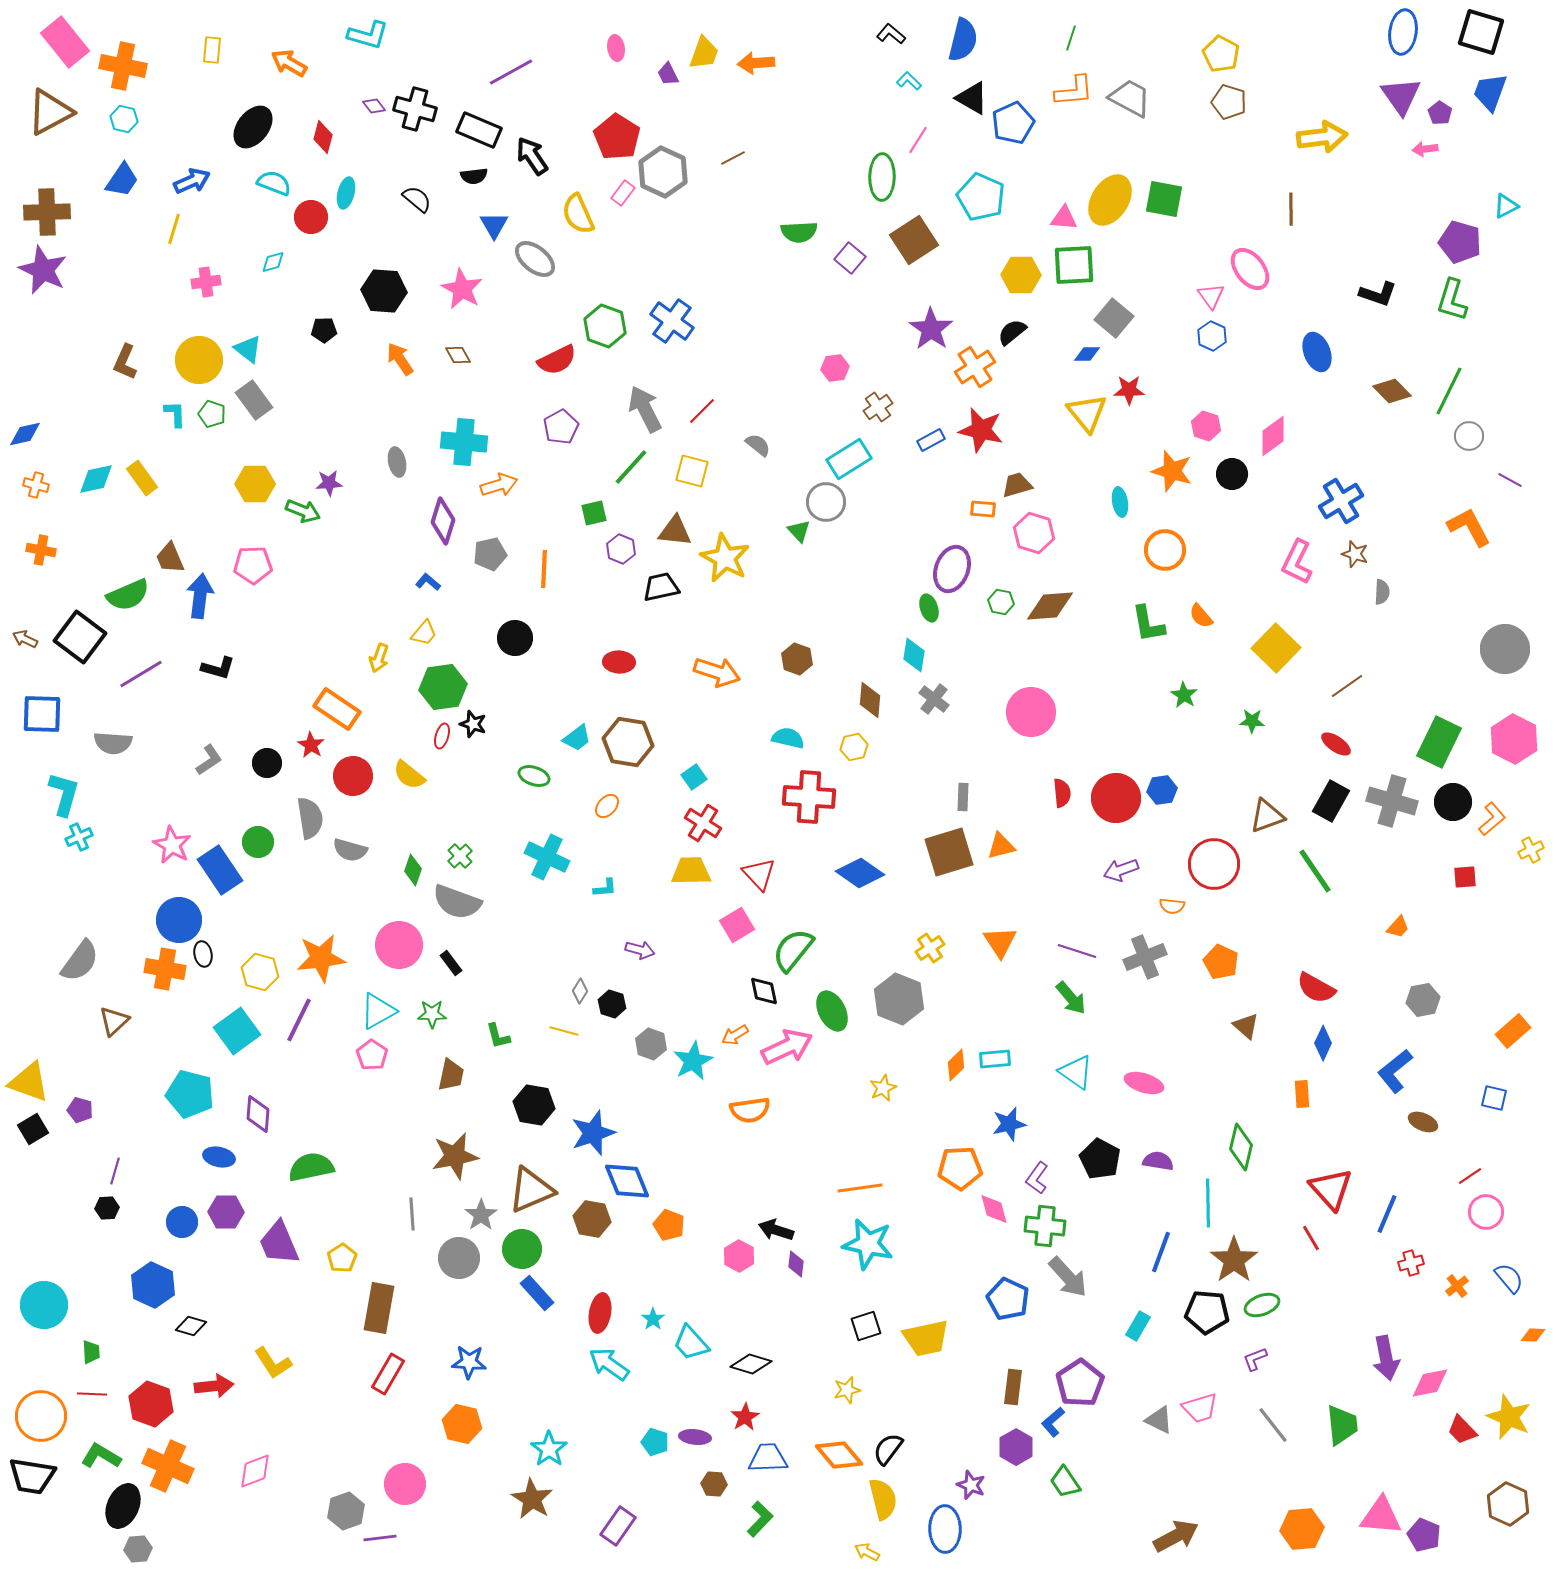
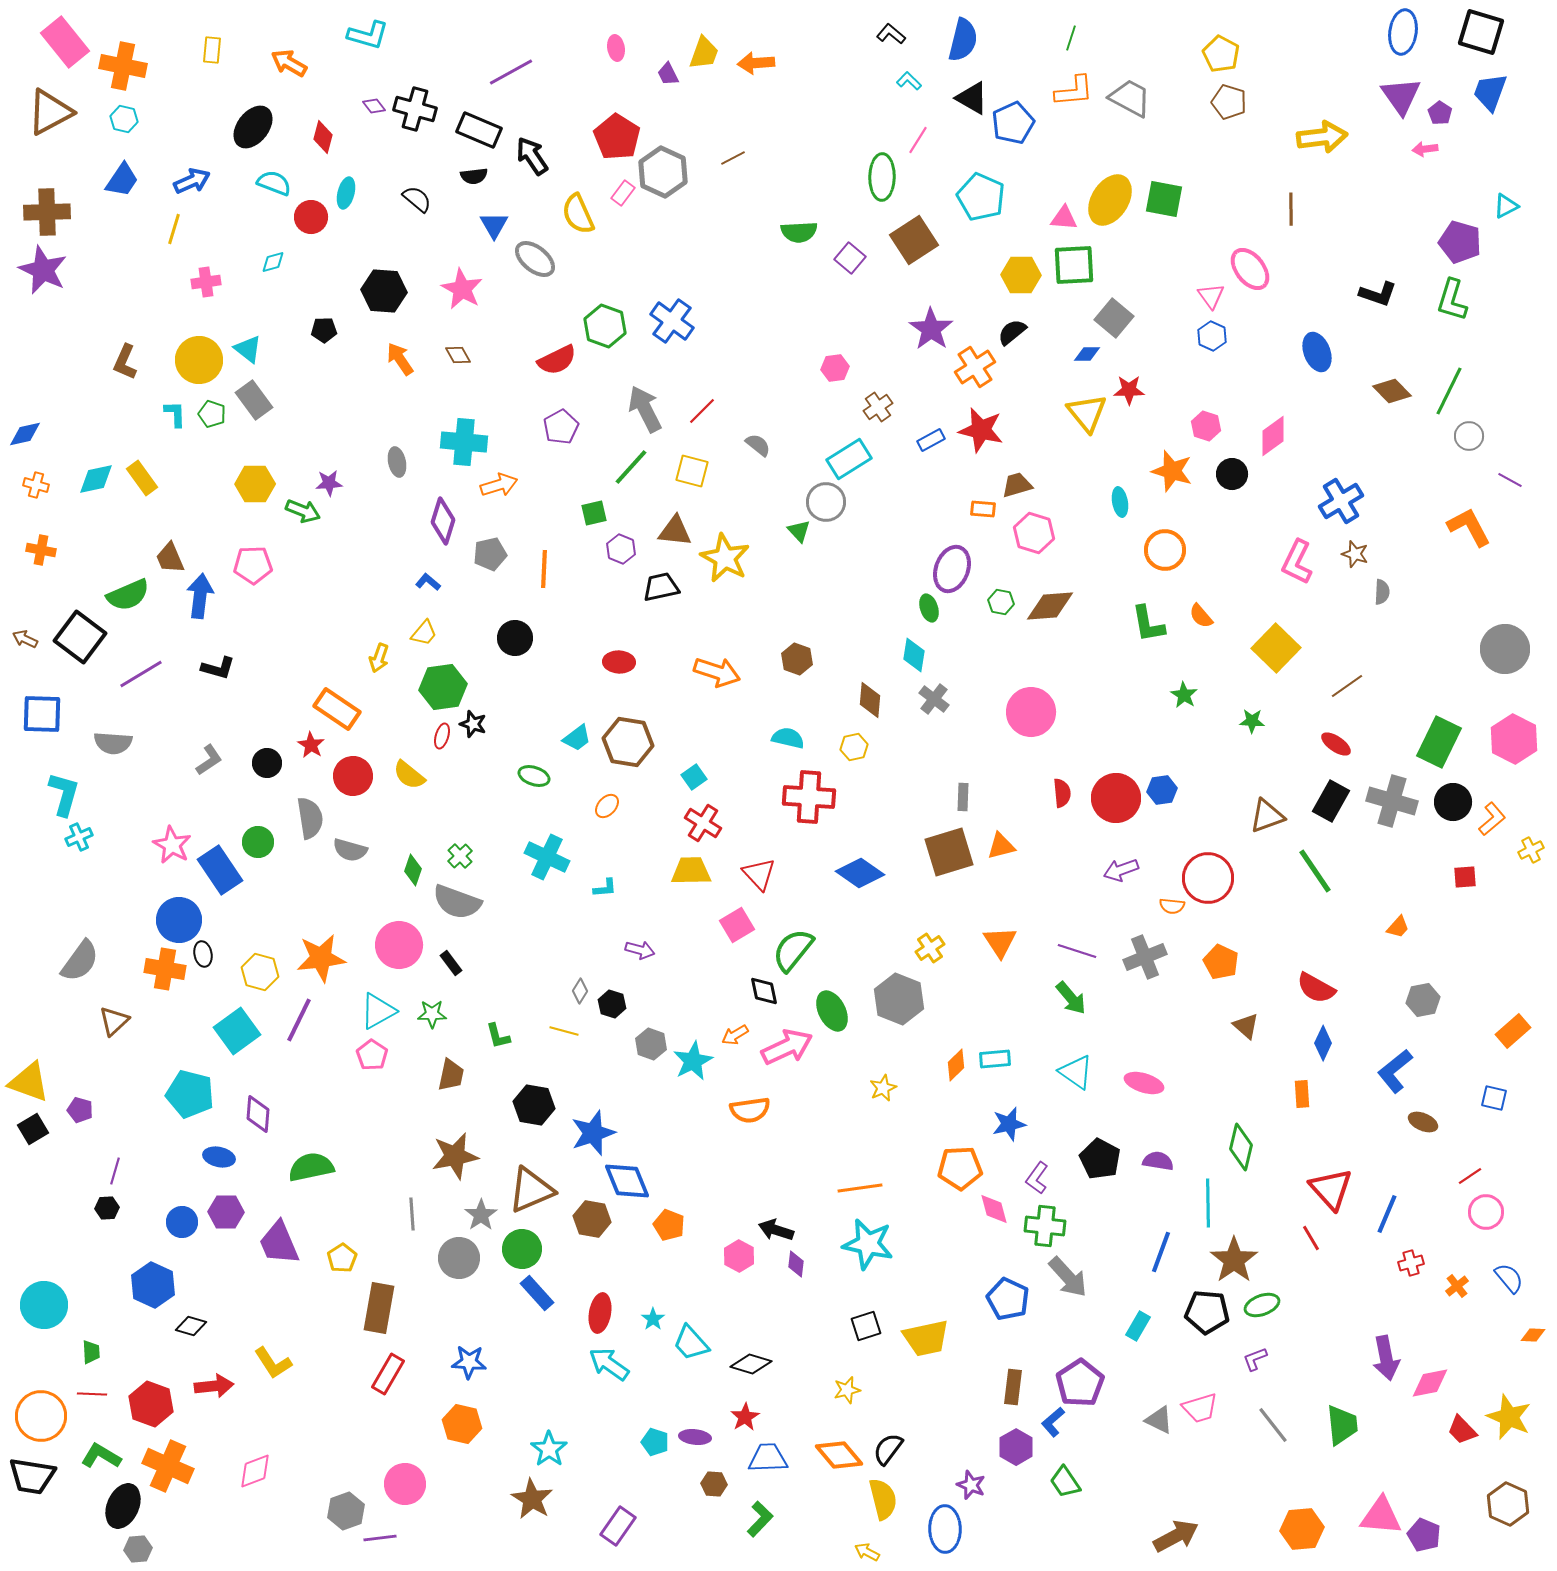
red circle at (1214, 864): moved 6 px left, 14 px down
